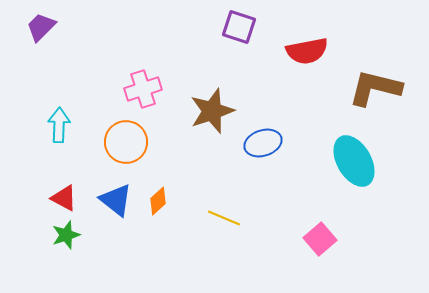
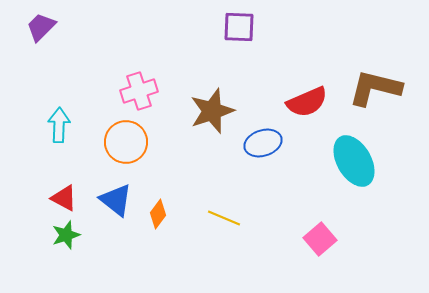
purple square: rotated 16 degrees counterclockwise
red semicircle: moved 51 px down; rotated 12 degrees counterclockwise
pink cross: moved 4 px left, 2 px down
orange diamond: moved 13 px down; rotated 12 degrees counterclockwise
